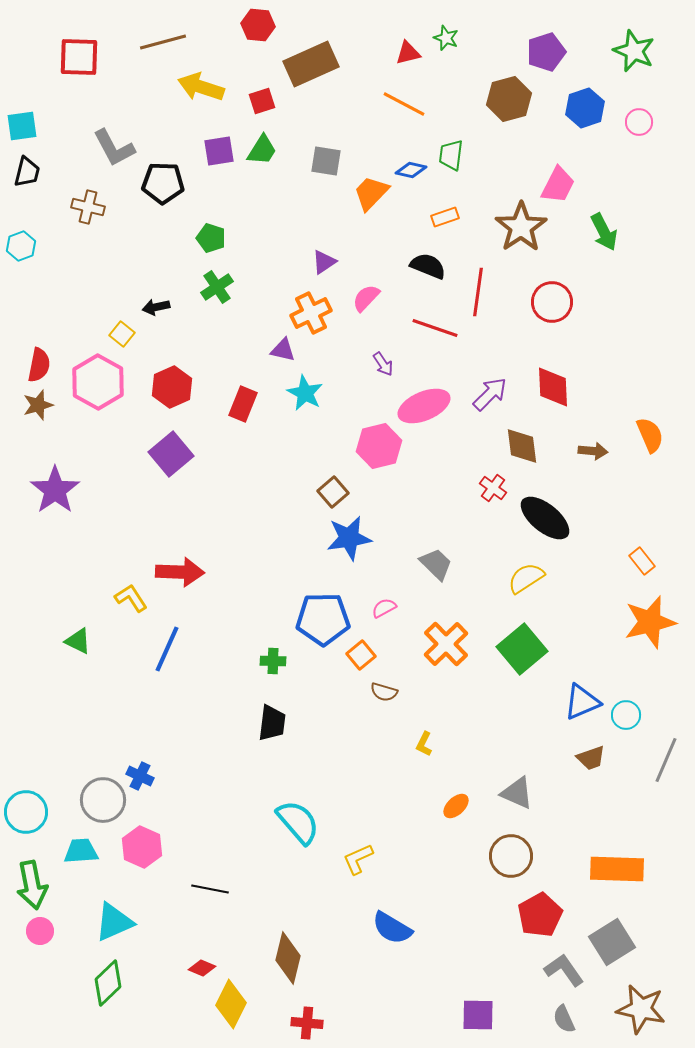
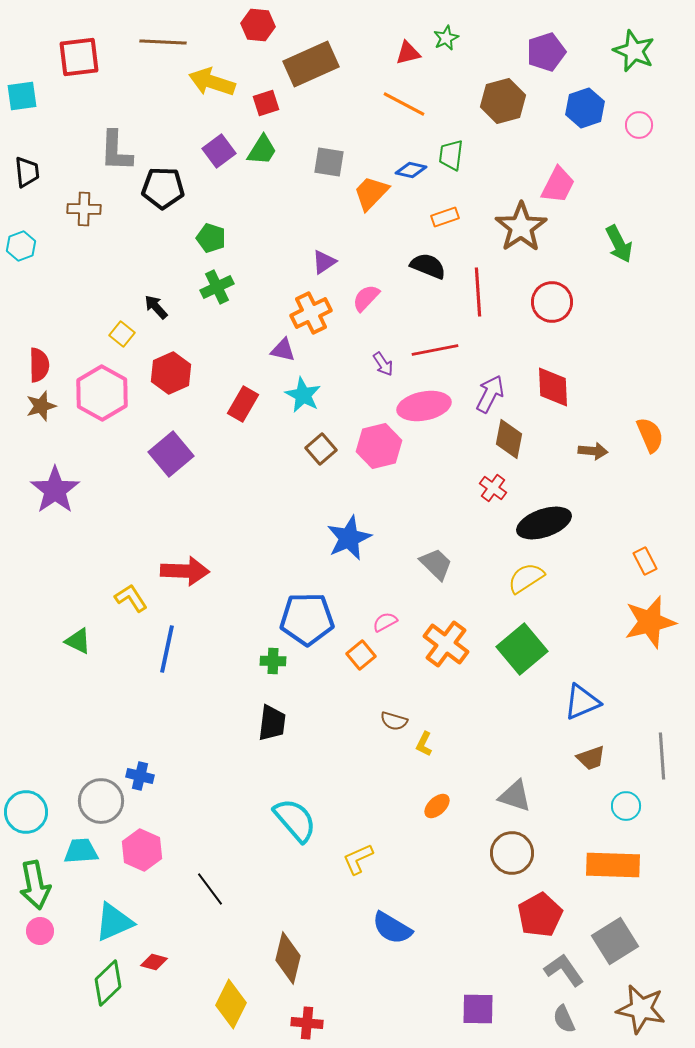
green star at (446, 38): rotated 25 degrees clockwise
brown line at (163, 42): rotated 18 degrees clockwise
red square at (79, 57): rotated 9 degrees counterclockwise
yellow arrow at (201, 87): moved 11 px right, 5 px up
brown hexagon at (509, 99): moved 6 px left, 2 px down
red square at (262, 101): moved 4 px right, 2 px down
pink circle at (639, 122): moved 3 px down
cyan square at (22, 126): moved 30 px up
gray L-shape at (114, 148): moved 2 px right, 3 px down; rotated 30 degrees clockwise
purple square at (219, 151): rotated 28 degrees counterclockwise
gray square at (326, 161): moved 3 px right, 1 px down
black trapezoid at (27, 172): rotated 20 degrees counterclockwise
black pentagon at (163, 183): moved 5 px down
brown cross at (88, 207): moved 4 px left, 2 px down; rotated 12 degrees counterclockwise
green arrow at (604, 232): moved 15 px right, 12 px down
green cross at (217, 287): rotated 8 degrees clockwise
red line at (478, 292): rotated 12 degrees counterclockwise
black arrow at (156, 307): rotated 60 degrees clockwise
red line at (435, 328): moved 22 px down; rotated 30 degrees counterclockwise
red semicircle at (39, 365): rotated 12 degrees counterclockwise
pink hexagon at (98, 382): moved 4 px right, 11 px down
red hexagon at (172, 387): moved 1 px left, 14 px up
cyan star at (305, 393): moved 2 px left, 2 px down
purple arrow at (490, 394): rotated 18 degrees counterclockwise
red rectangle at (243, 404): rotated 8 degrees clockwise
brown star at (38, 405): moved 3 px right, 1 px down
pink ellipse at (424, 406): rotated 12 degrees clockwise
brown diamond at (522, 446): moved 13 px left, 7 px up; rotated 18 degrees clockwise
brown square at (333, 492): moved 12 px left, 43 px up
black ellipse at (545, 518): moved 1 px left, 5 px down; rotated 58 degrees counterclockwise
blue star at (349, 538): rotated 15 degrees counterclockwise
orange rectangle at (642, 561): moved 3 px right; rotated 12 degrees clockwise
red arrow at (180, 572): moved 5 px right, 1 px up
pink semicircle at (384, 608): moved 1 px right, 14 px down
blue pentagon at (323, 619): moved 16 px left
orange cross at (446, 644): rotated 9 degrees counterclockwise
blue line at (167, 649): rotated 12 degrees counterclockwise
brown semicircle at (384, 692): moved 10 px right, 29 px down
cyan circle at (626, 715): moved 91 px down
gray line at (666, 760): moved 4 px left, 4 px up; rotated 27 degrees counterclockwise
blue cross at (140, 776): rotated 12 degrees counterclockwise
gray triangle at (517, 793): moved 2 px left, 3 px down; rotated 6 degrees counterclockwise
gray circle at (103, 800): moved 2 px left, 1 px down
orange ellipse at (456, 806): moved 19 px left
cyan semicircle at (298, 822): moved 3 px left, 2 px up
pink hexagon at (142, 847): moved 3 px down
brown circle at (511, 856): moved 1 px right, 3 px up
orange rectangle at (617, 869): moved 4 px left, 4 px up
green arrow at (32, 885): moved 3 px right
black line at (210, 889): rotated 42 degrees clockwise
gray square at (612, 942): moved 3 px right, 1 px up
red diamond at (202, 968): moved 48 px left, 6 px up; rotated 8 degrees counterclockwise
purple square at (478, 1015): moved 6 px up
